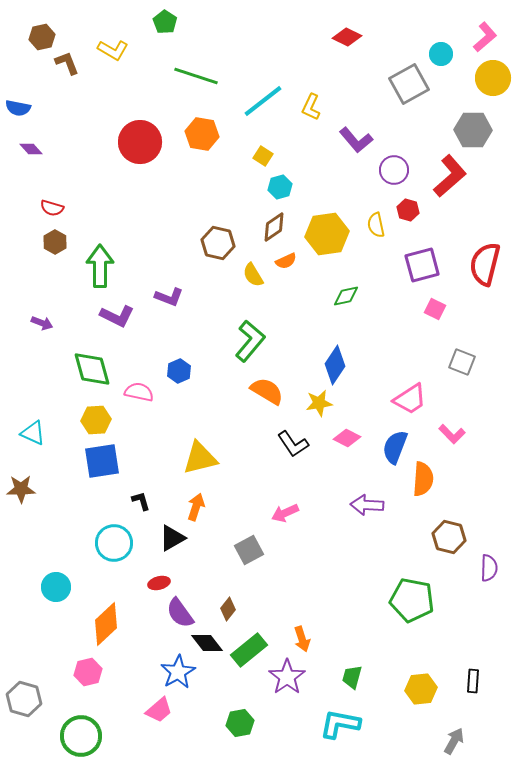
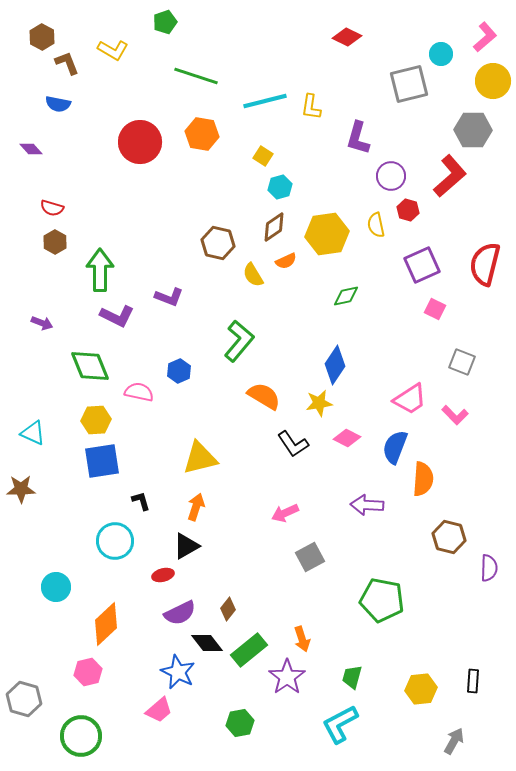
green pentagon at (165, 22): rotated 20 degrees clockwise
brown hexagon at (42, 37): rotated 20 degrees counterclockwise
yellow circle at (493, 78): moved 3 px down
gray square at (409, 84): rotated 15 degrees clockwise
cyan line at (263, 101): moved 2 px right; rotated 24 degrees clockwise
yellow L-shape at (311, 107): rotated 16 degrees counterclockwise
blue semicircle at (18, 108): moved 40 px right, 4 px up
purple L-shape at (356, 140): moved 2 px right, 2 px up; rotated 56 degrees clockwise
purple circle at (394, 170): moved 3 px left, 6 px down
purple square at (422, 265): rotated 9 degrees counterclockwise
green arrow at (100, 266): moved 4 px down
green L-shape at (250, 341): moved 11 px left
green diamond at (92, 369): moved 2 px left, 3 px up; rotated 6 degrees counterclockwise
orange semicircle at (267, 391): moved 3 px left, 5 px down
pink L-shape at (452, 434): moved 3 px right, 19 px up
black triangle at (172, 538): moved 14 px right, 8 px down
cyan circle at (114, 543): moved 1 px right, 2 px up
gray square at (249, 550): moved 61 px right, 7 px down
red ellipse at (159, 583): moved 4 px right, 8 px up
green pentagon at (412, 600): moved 30 px left
purple semicircle at (180, 613): rotated 80 degrees counterclockwise
blue star at (178, 672): rotated 16 degrees counterclockwise
cyan L-shape at (340, 724): rotated 39 degrees counterclockwise
